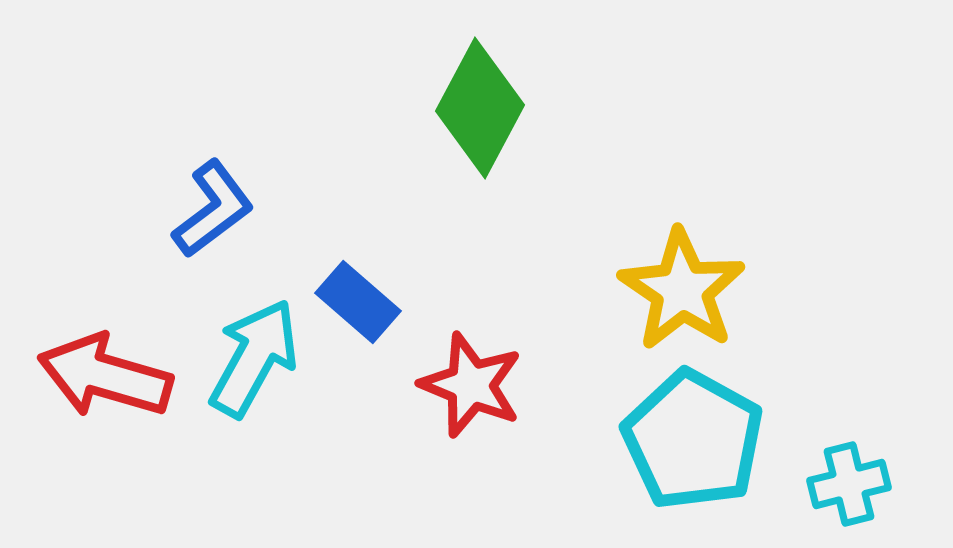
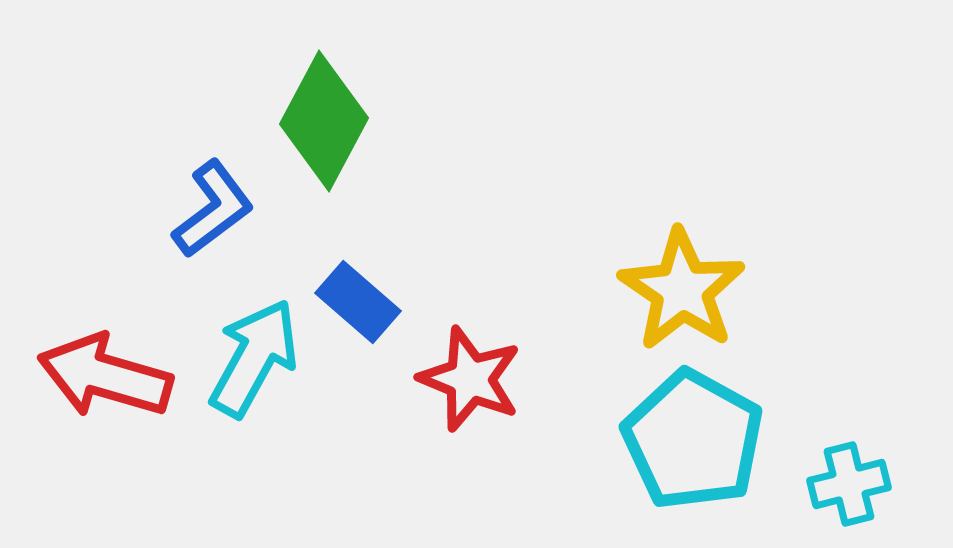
green diamond: moved 156 px left, 13 px down
red star: moved 1 px left, 6 px up
